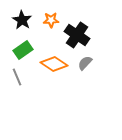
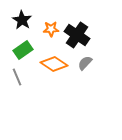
orange star: moved 9 px down
